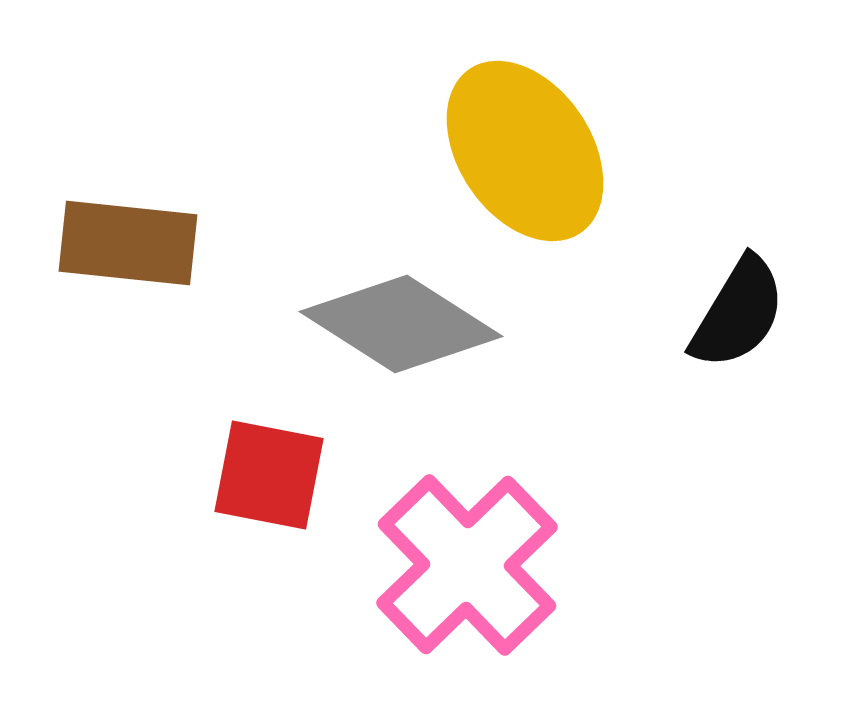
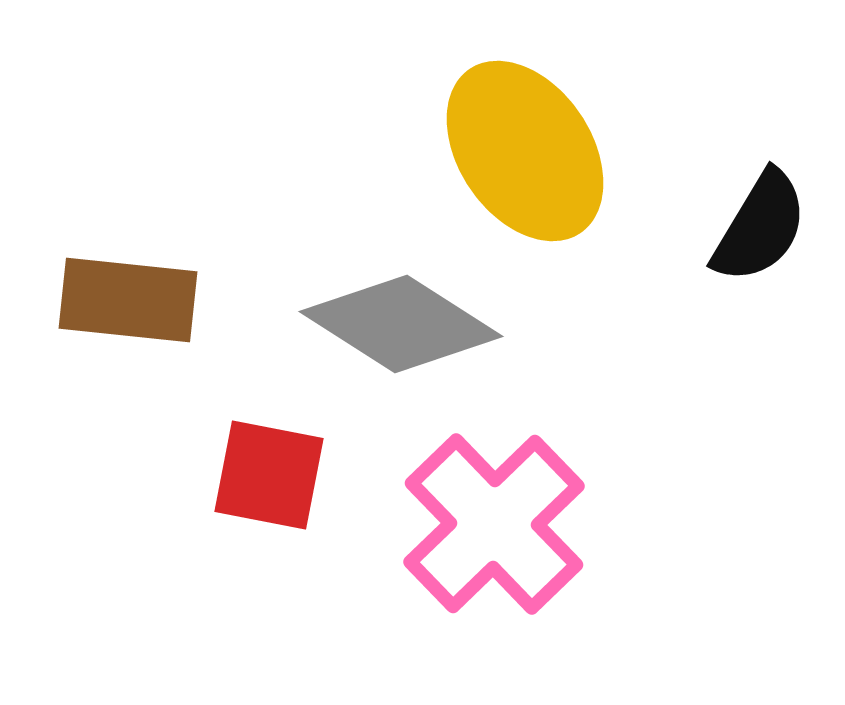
brown rectangle: moved 57 px down
black semicircle: moved 22 px right, 86 px up
pink cross: moved 27 px right, 41 px up
